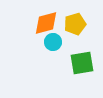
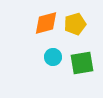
cyan circle: moved 15 px down
